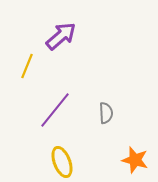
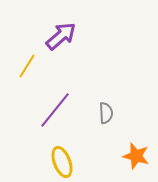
yellow line: rotated 10 degrees clockwise
orange star: moved 1 px right, 4 px up
